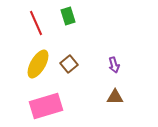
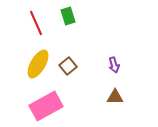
brown square: moved 1 px left, 2 px down
pink rectangle: rotated 12 degrees counterclockwise
